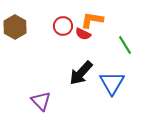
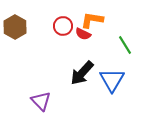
black arrow: moved 1 px right
blue triangle: moved 3 px up
